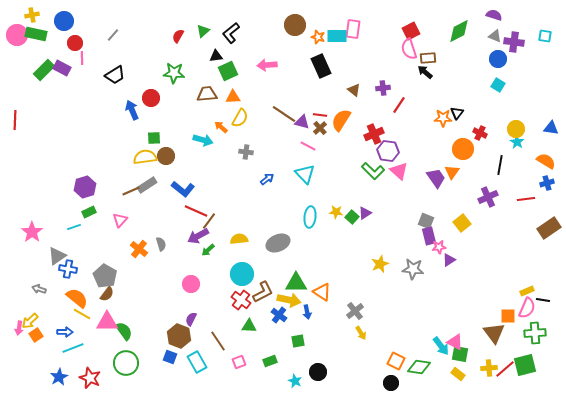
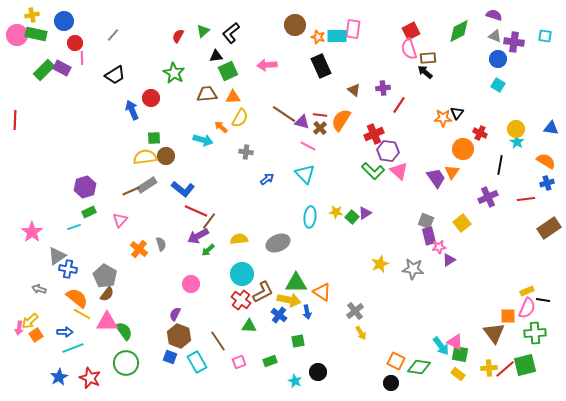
green star at (174, 73): rotated 25 degrees clockwise
purple semicircle at (191, 319): moved 16 px left, 5 px up
